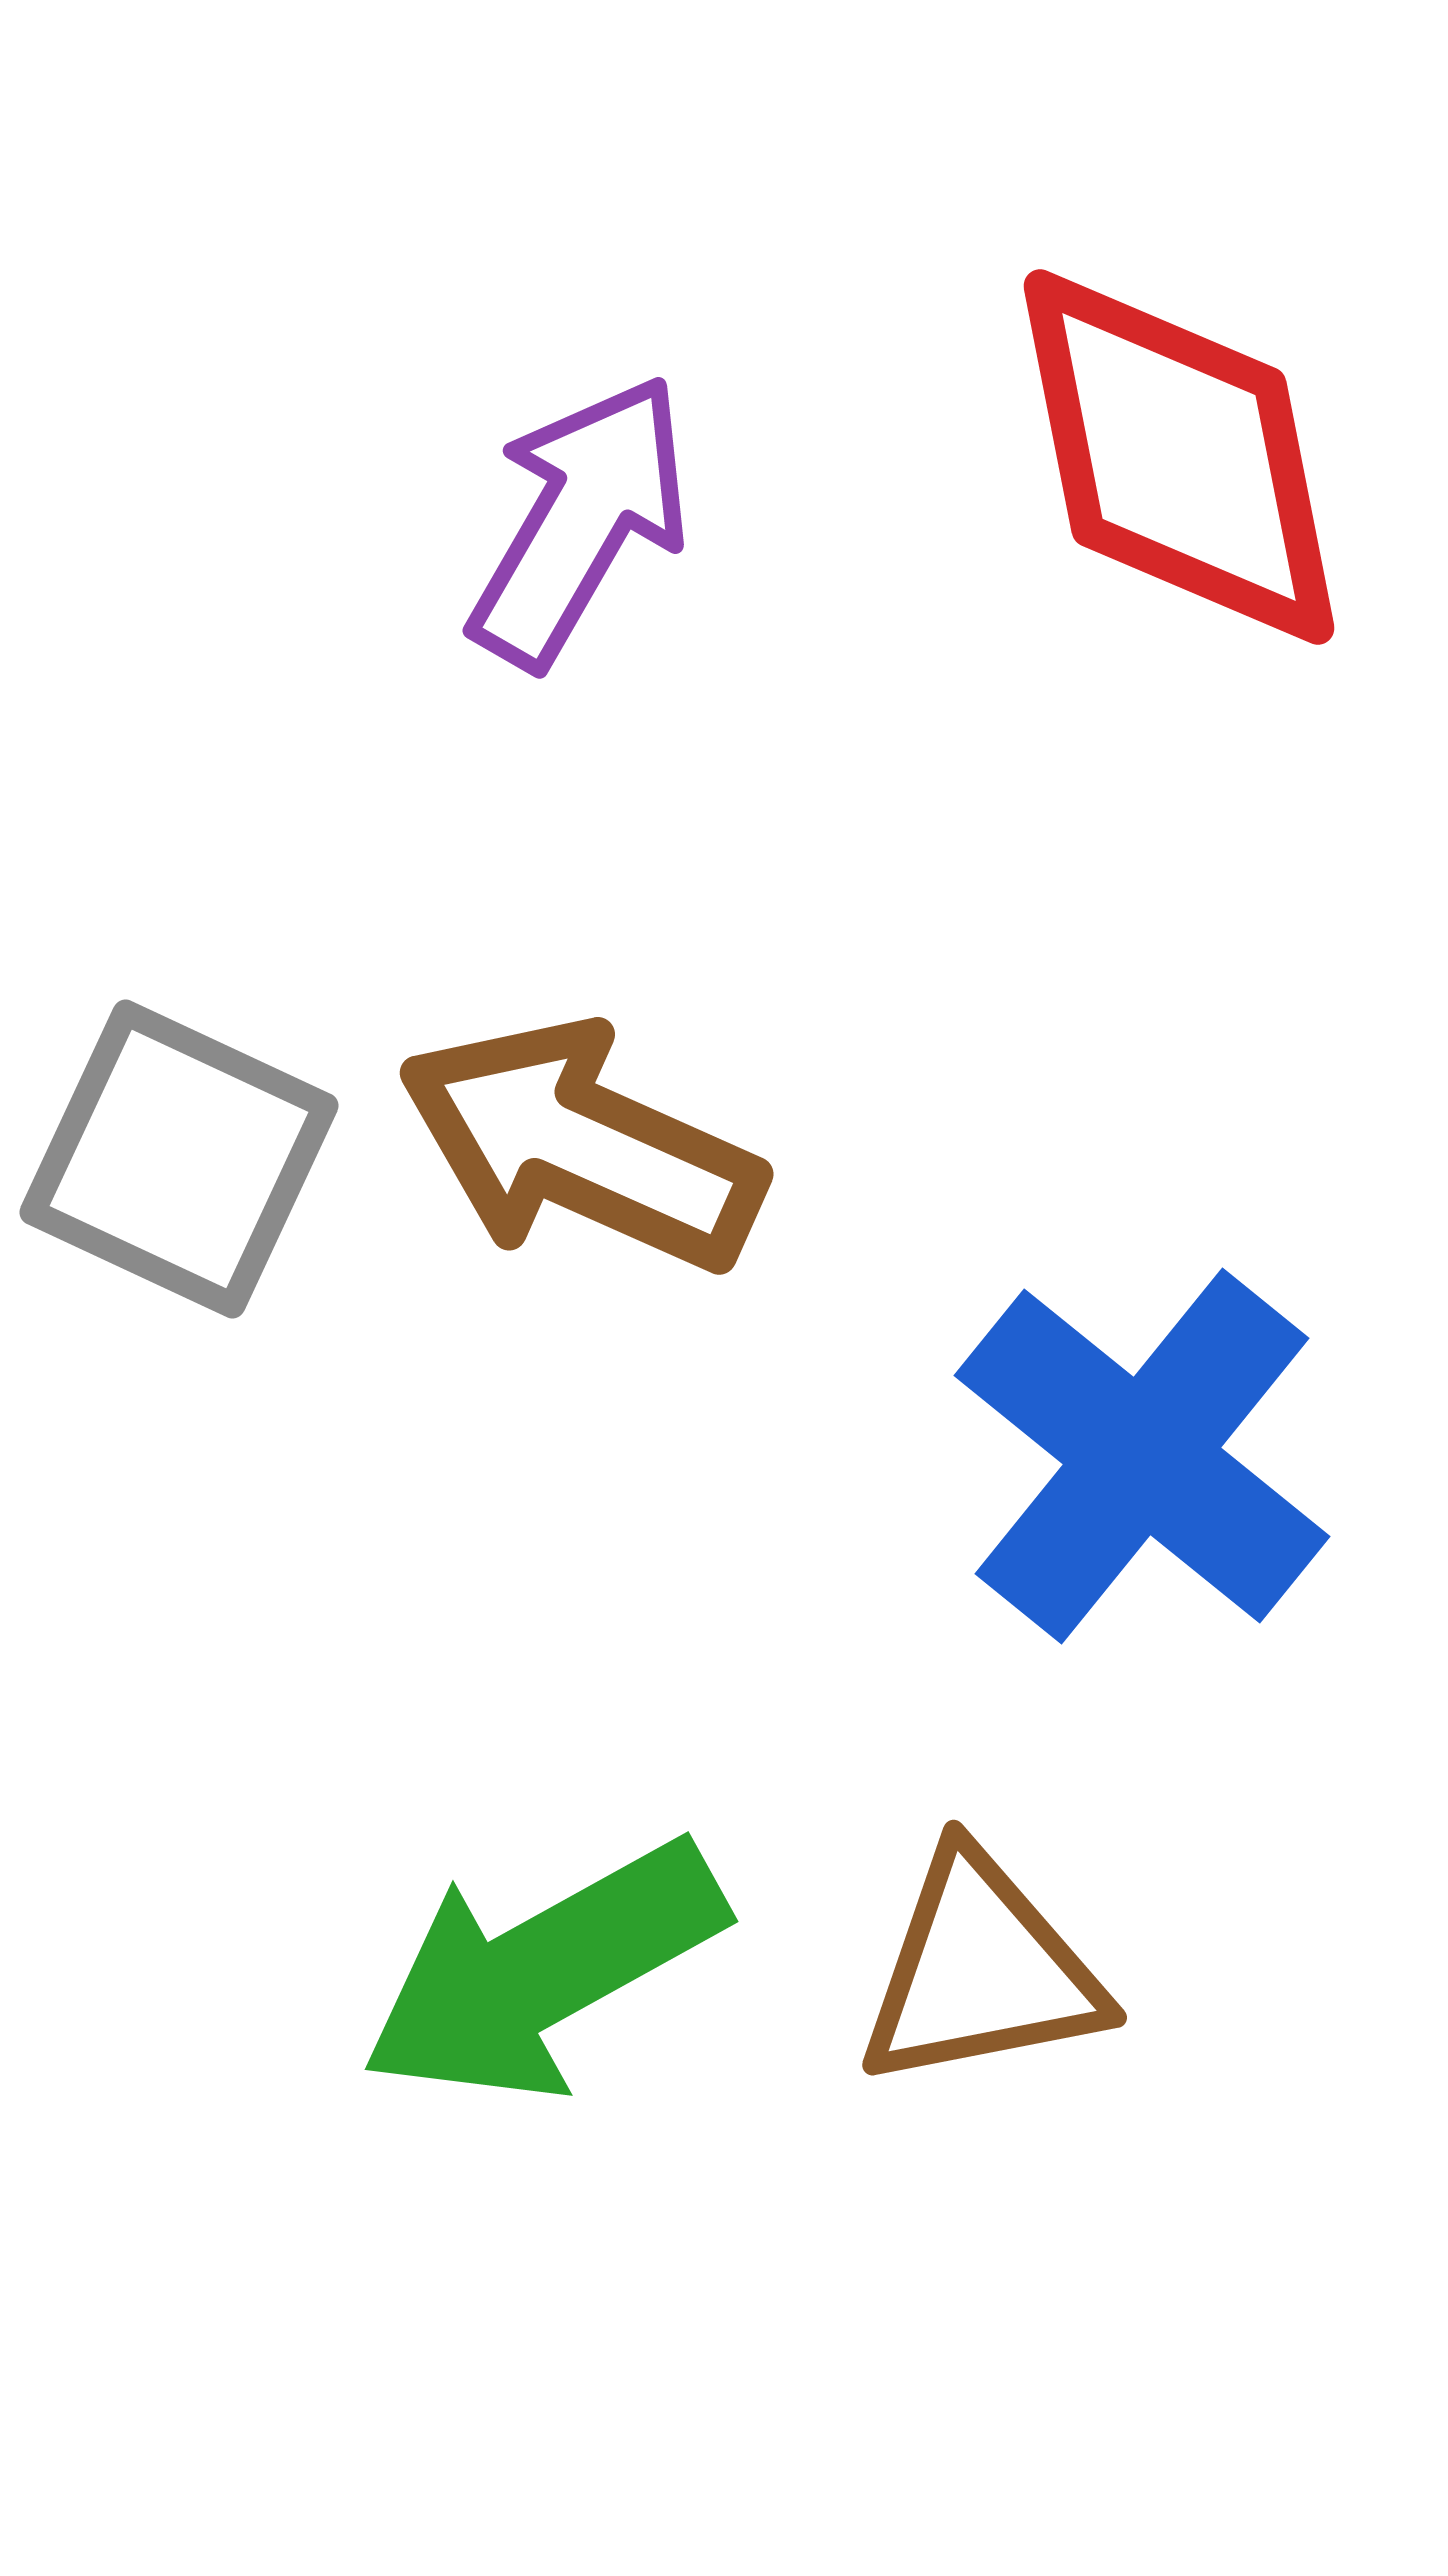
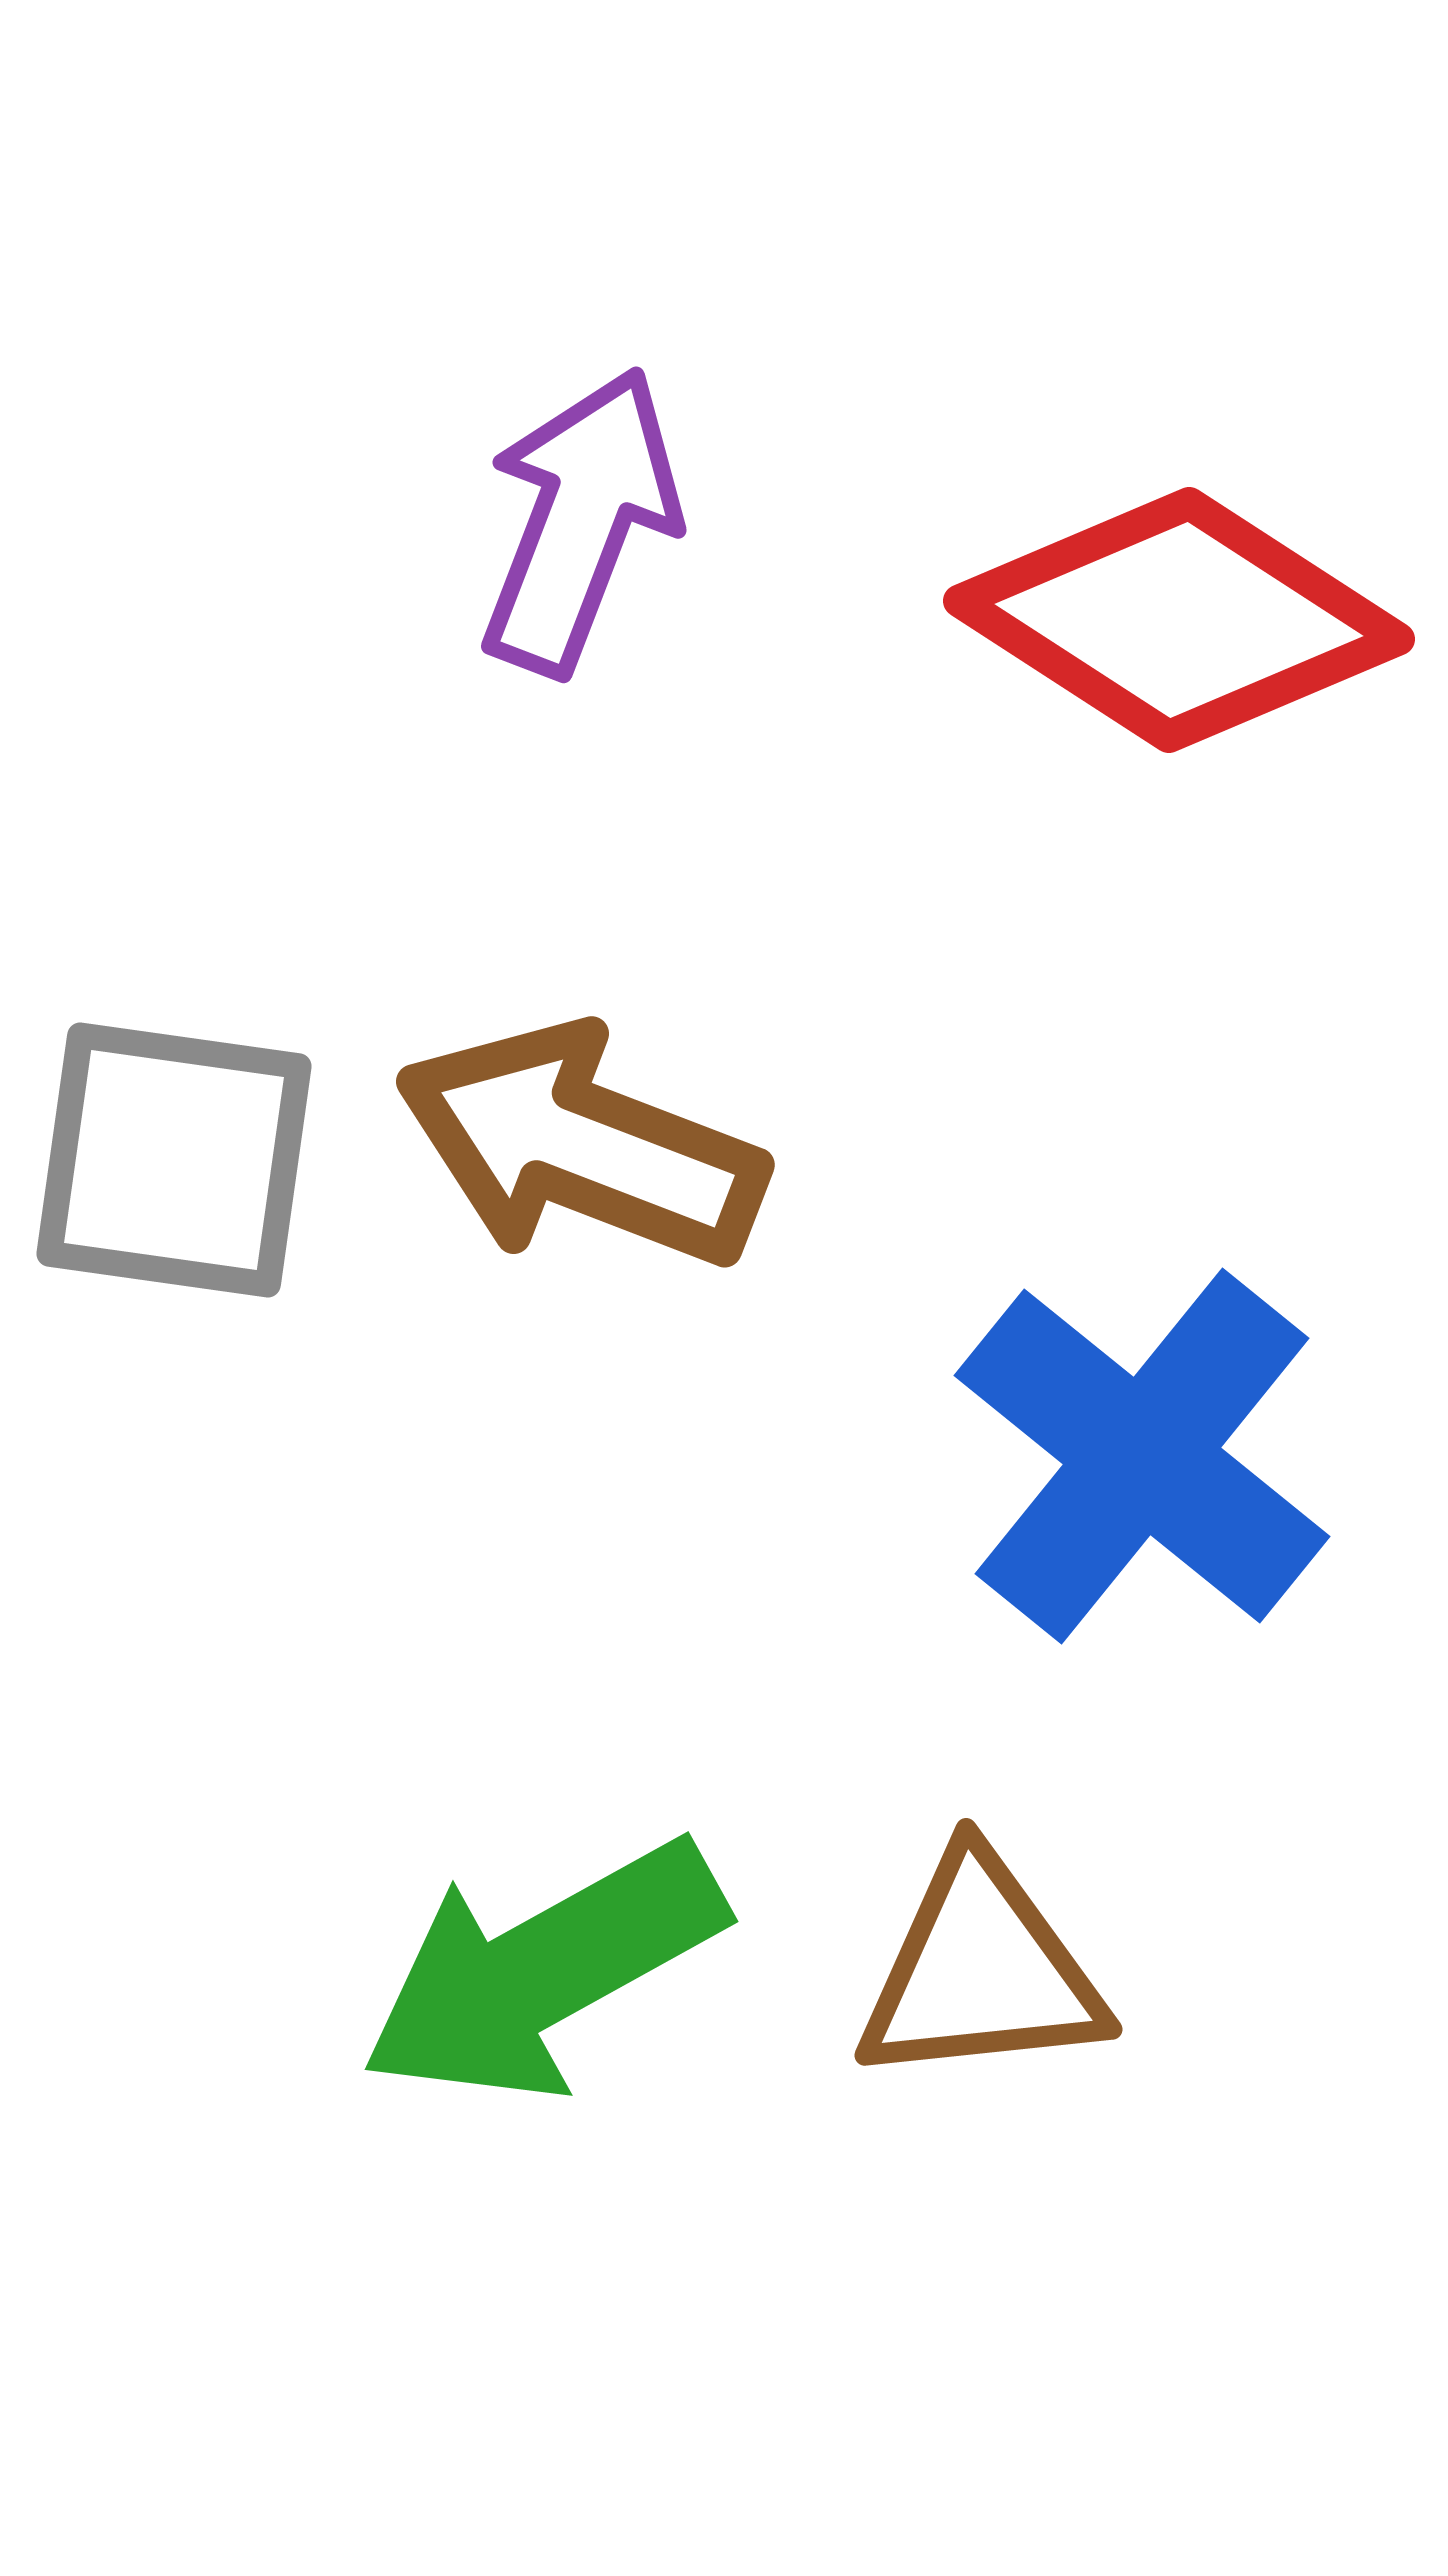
red diamond: moved 163 px down; rotated 46 degrees counterclockwise
purple arrow: rotated 9 degrees counterclockwise
brown arrow: rotated 3 degrees counterclockwise
gray square: moved 5 px left, 1 px down; rotated 17 degrees counterclockwise
brown triangle: rotated 5 degrees clockwise
